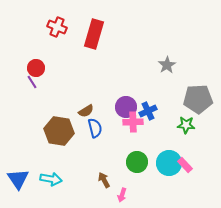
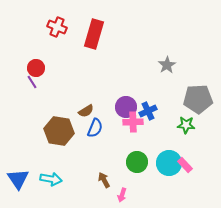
blue semicircle: rotated 36 degrees clockwise
